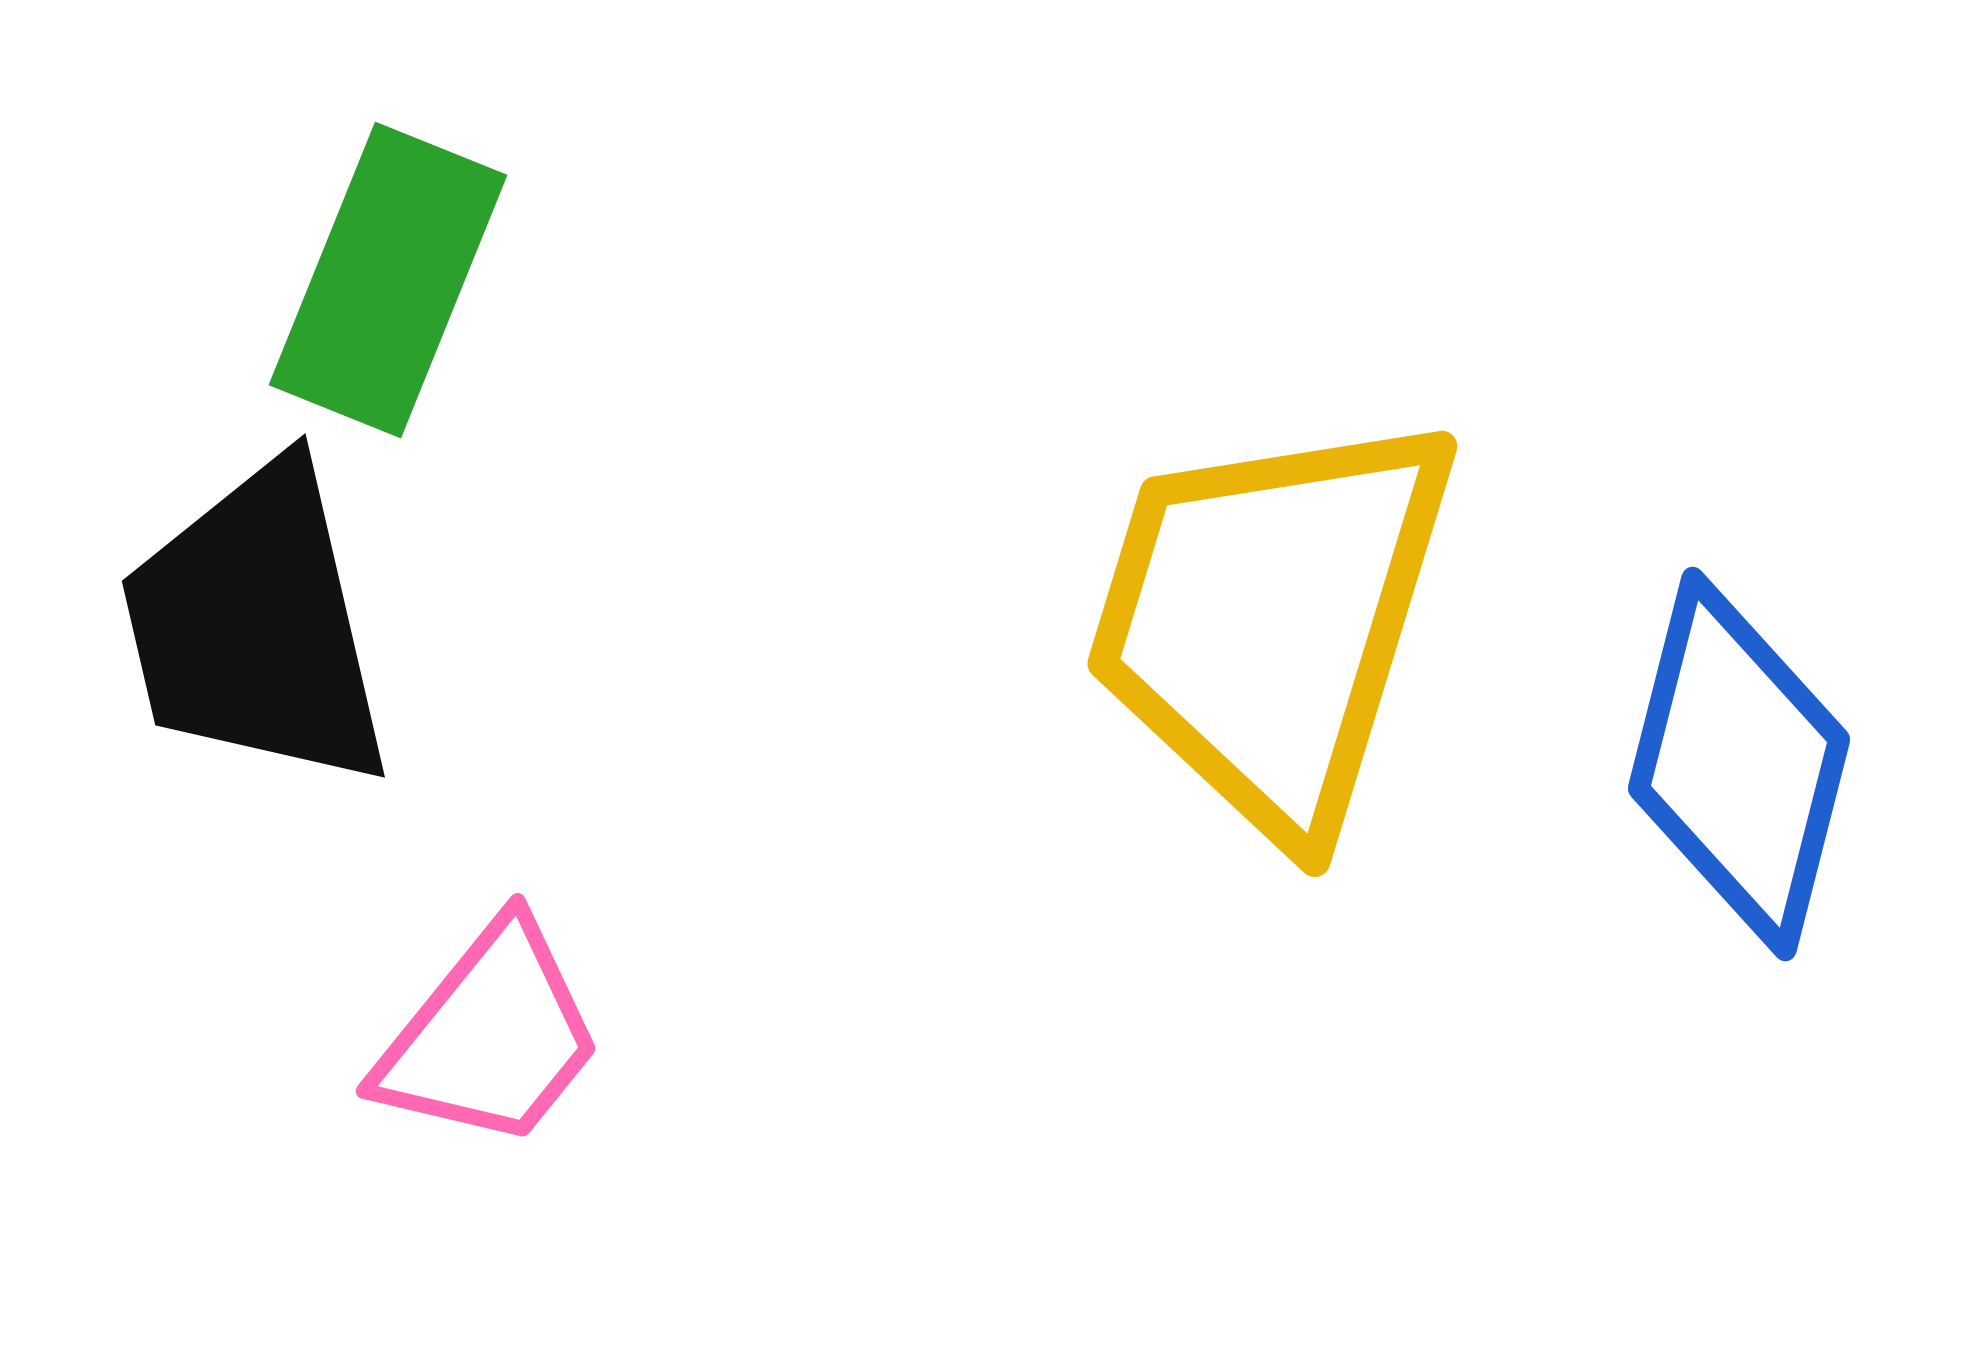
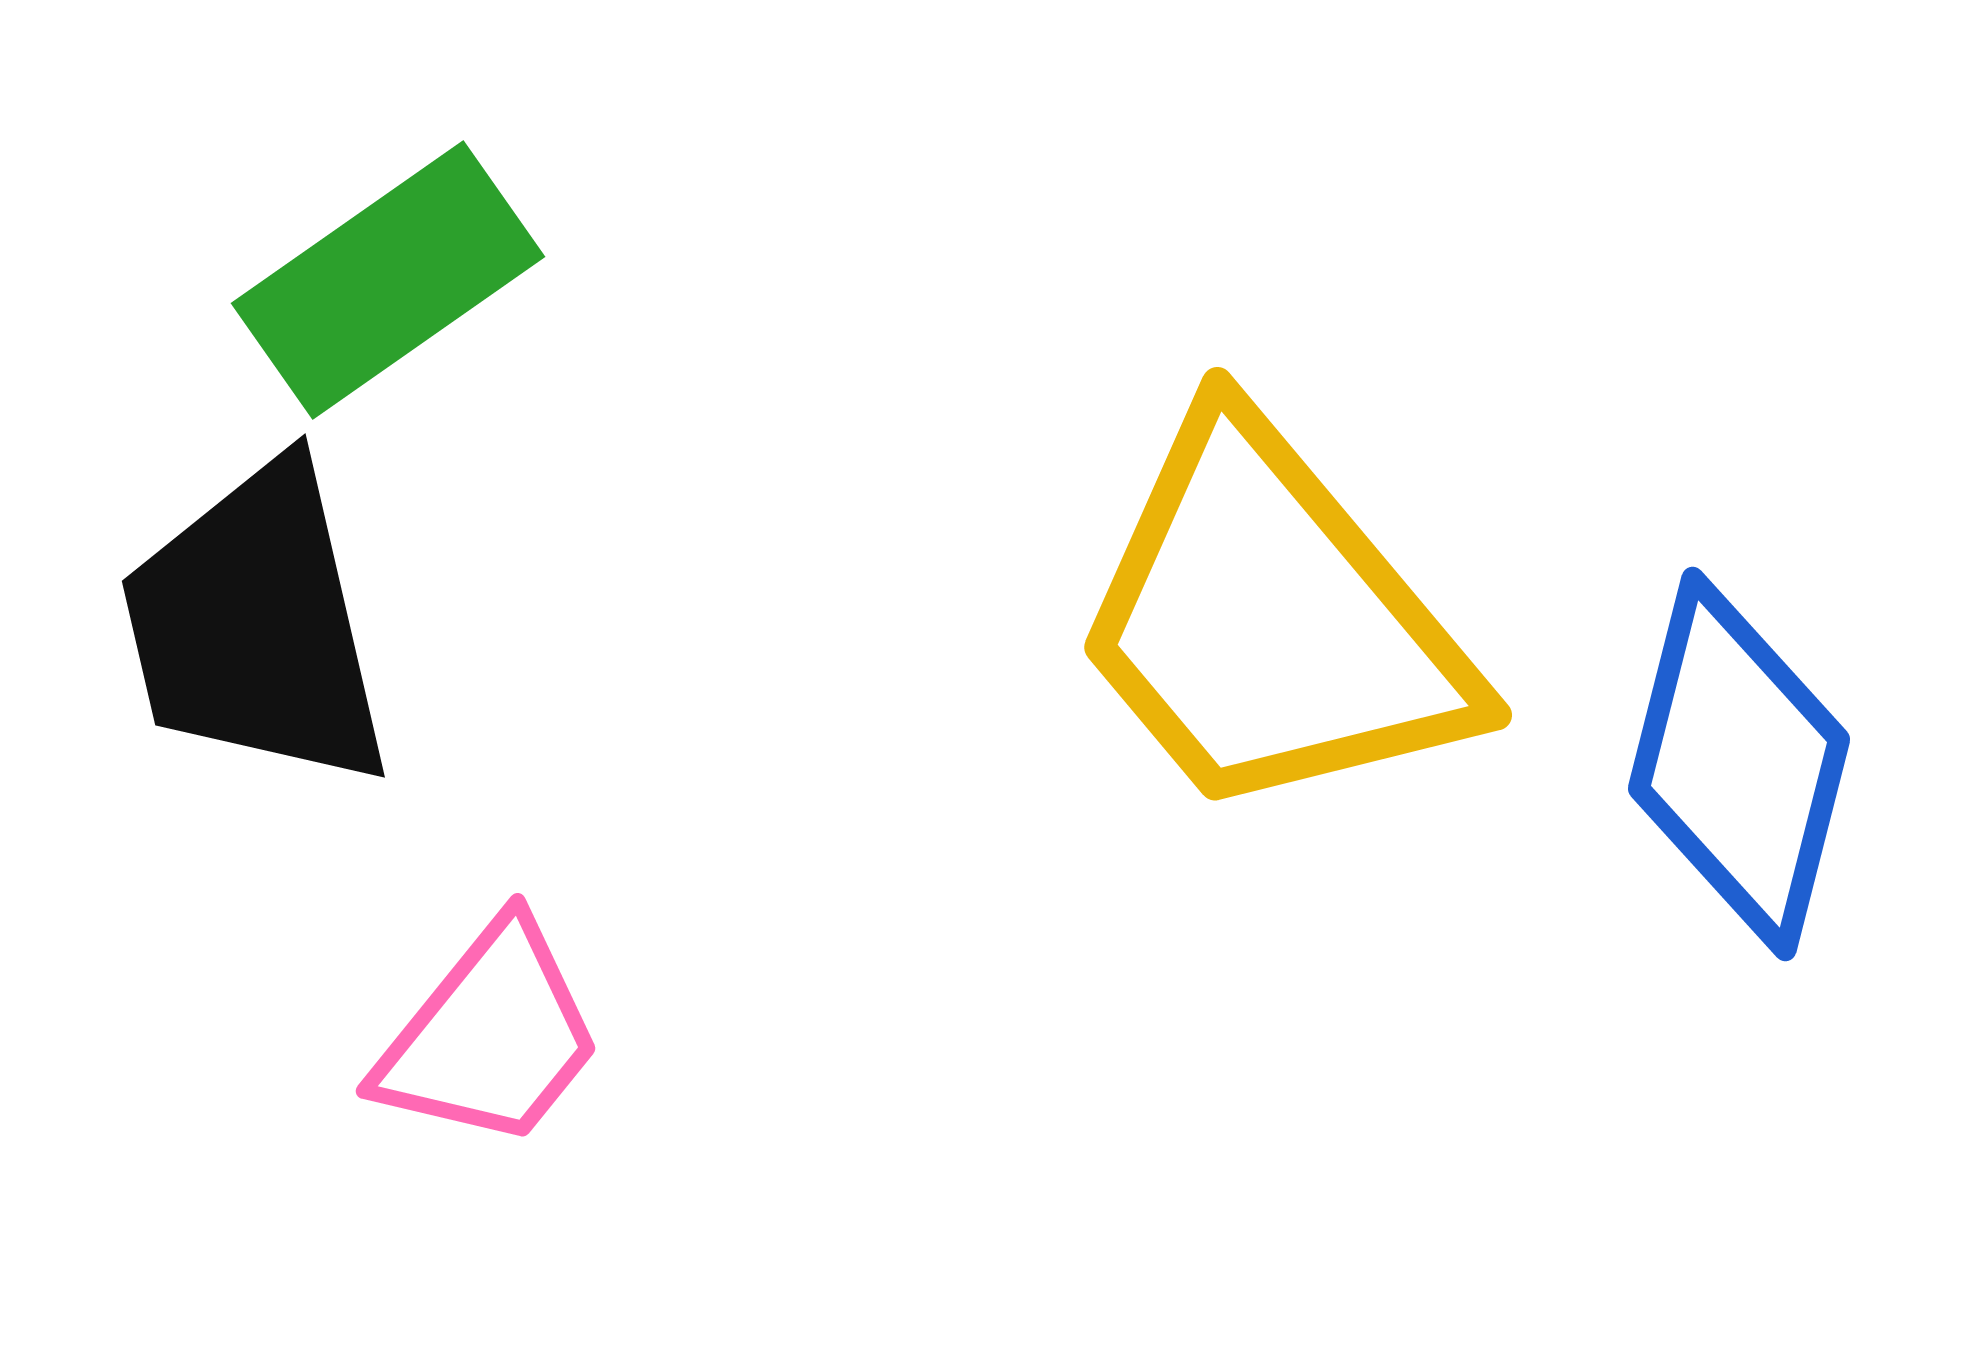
green rectangle: rotated 33 degrees clockwise
yellow trapezoid: rotated 57 degrees counterclockwise
